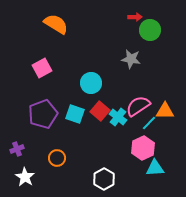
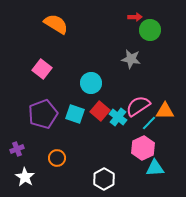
pink square: moved 1 px down; rotated 24 degrees counterclockwise
